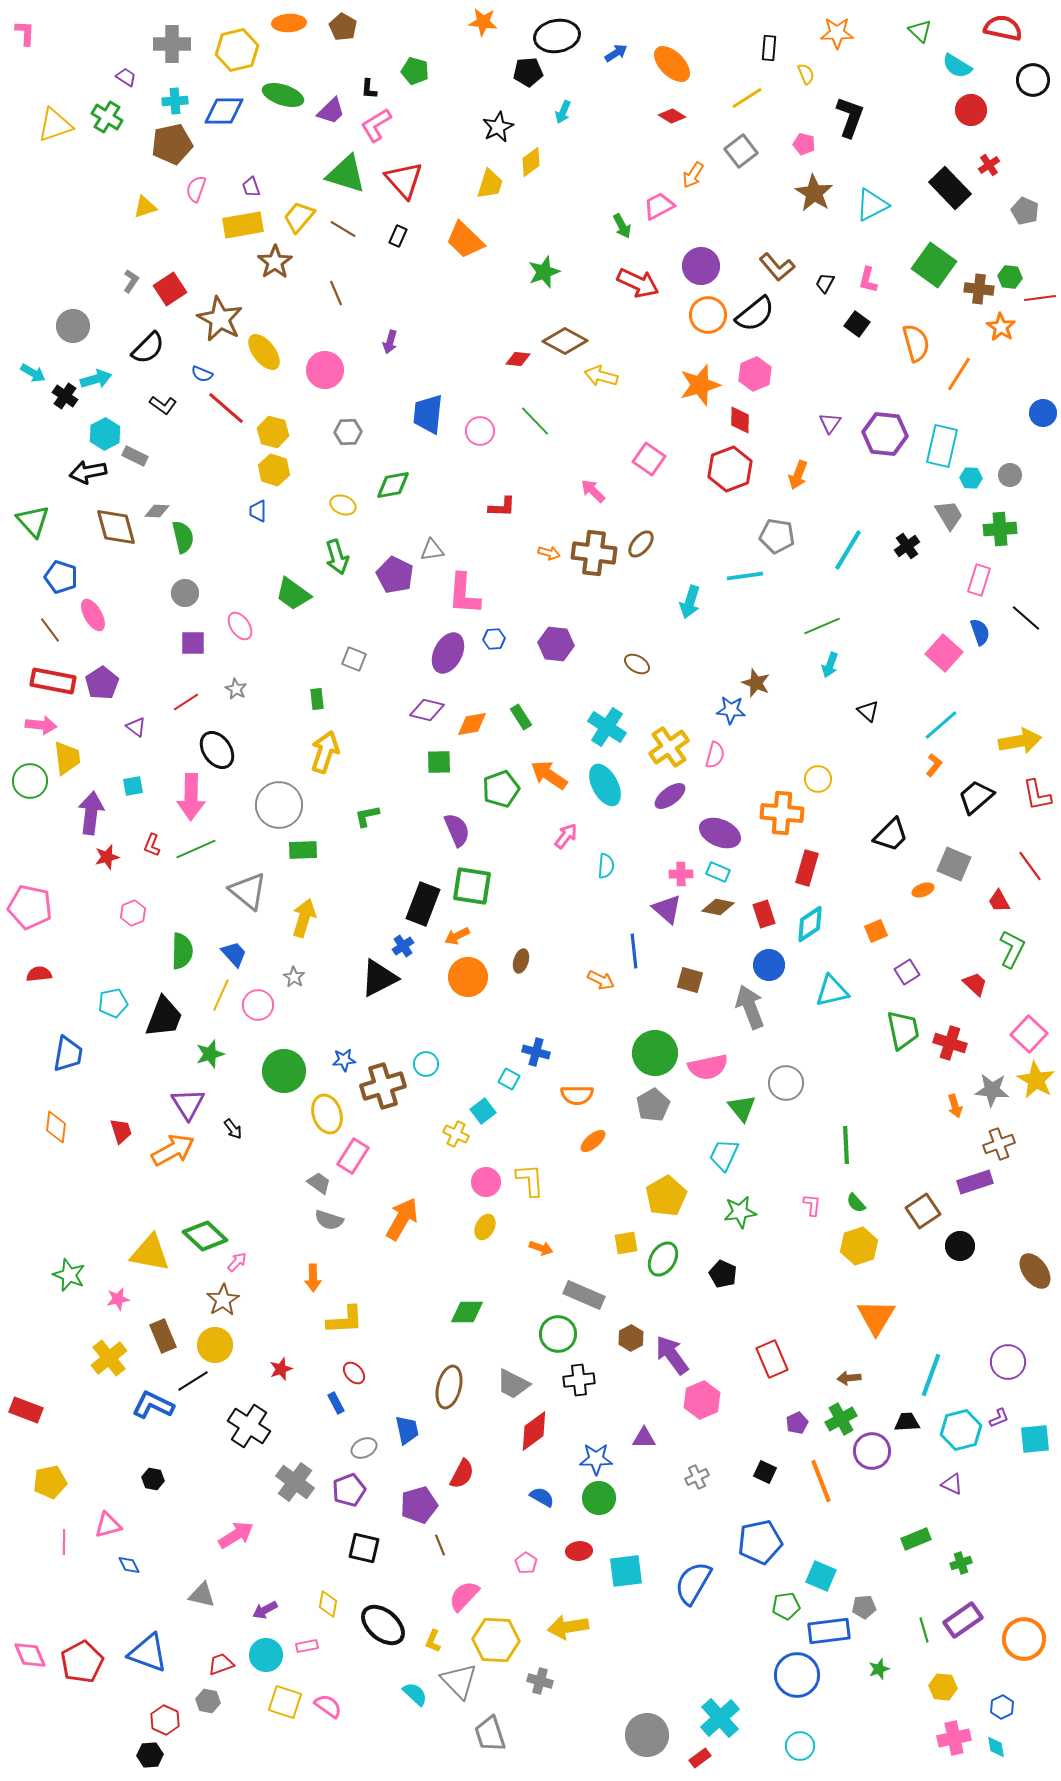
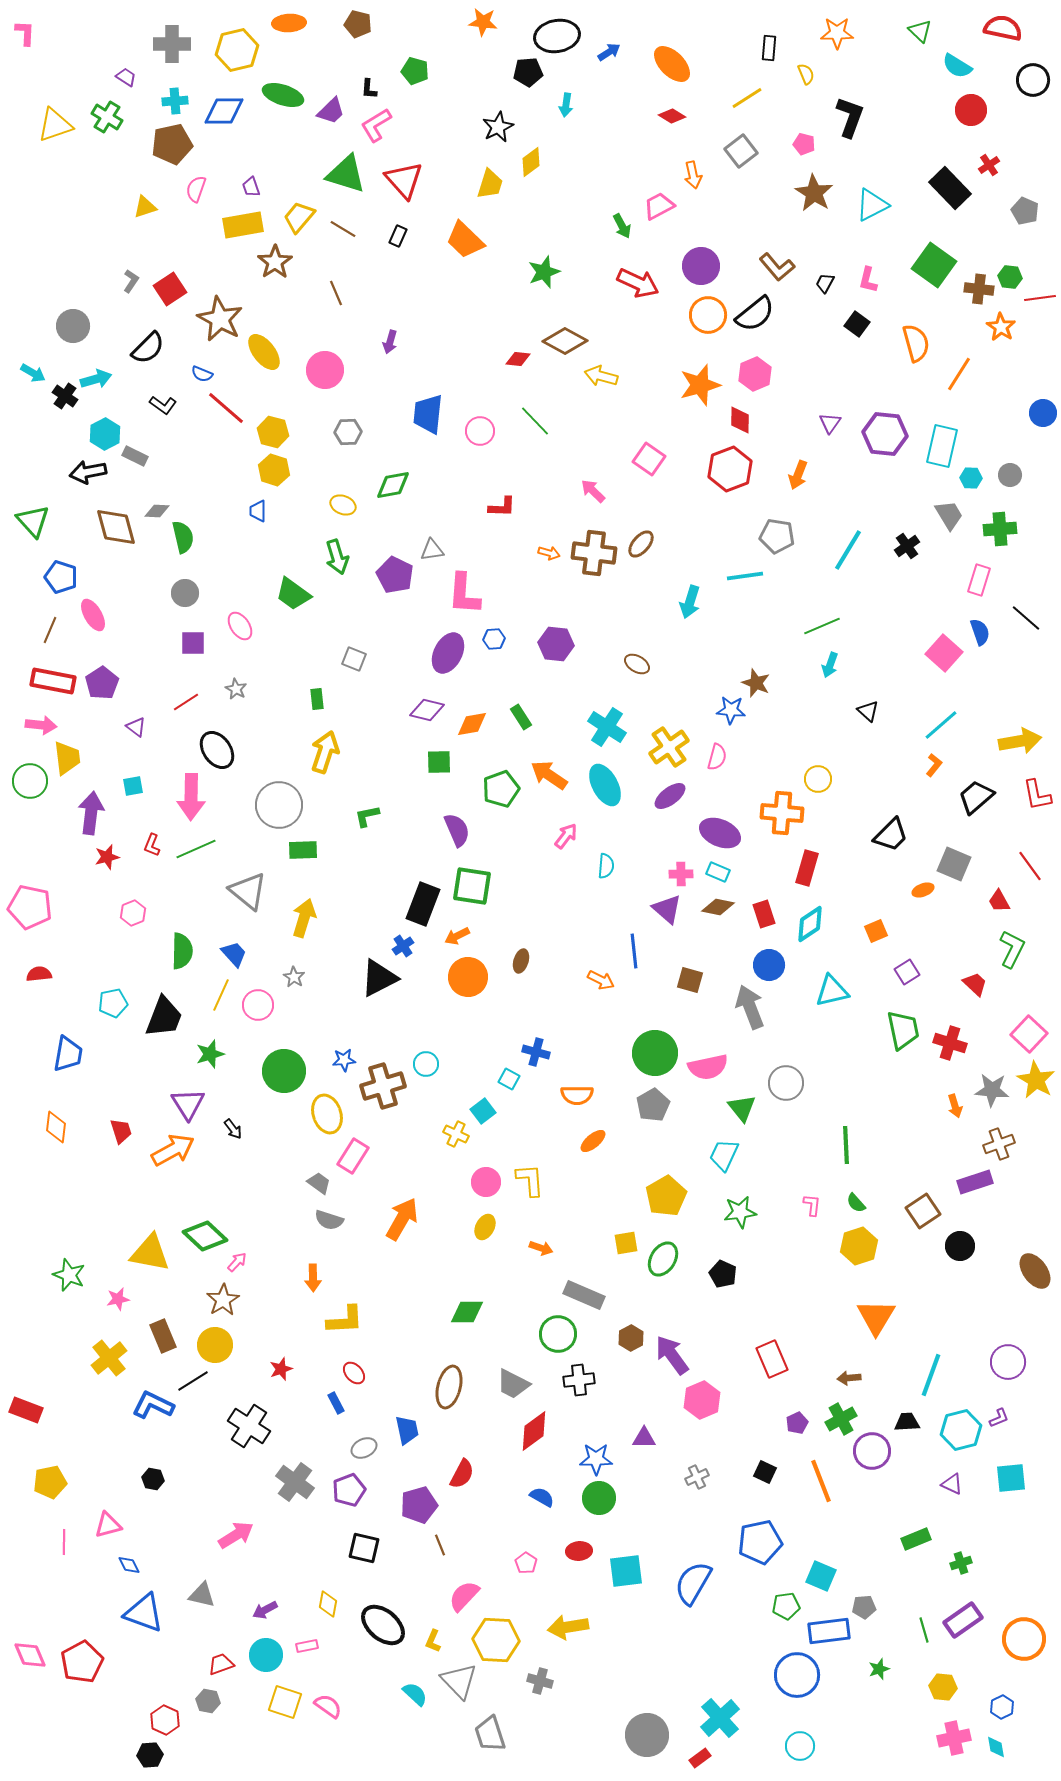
brown pentagon at (343, 27): moved 15 px right, 3 px up; rotated 16 degrees counterclockwise
blue arrow at (616, 53): moved 7 px left, 1 px up
cyan arrow at (563, 112): moved 3 px right, 7 px up; rotated 15 degrees counterclockwise
orange arrow at (693, 175): rotated 44 degrees counterclockwise
brown line at (50, 630): rotated 60 degrees clockwise
pink semicircle at (715, 755): moved 2 px right, 2 px down
cyan square at (1035, 1439): moved 24 px left, 39 px down
blue triangle at (148, 1653): moved 4 px left, 40 px up
